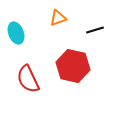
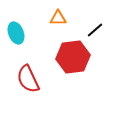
orange triangle: rotated 18 degrees clockwise
black line: rotated 24 degrees counterclockwise
red hexagon: moved 9 px up; rotated 20 degrees counterclockwise
